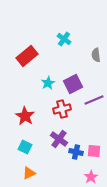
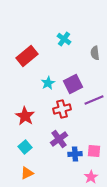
gray semicircle: moved 1 px left, 2 px up
purple cross: rotated 18 degrees clockwise
cyan square: rotated 24 degrees clockwise
blue cross: moved 1 px left, 2 px down; rotated 16 degrees counterclockwise
orange triangle: moved 2 px left
